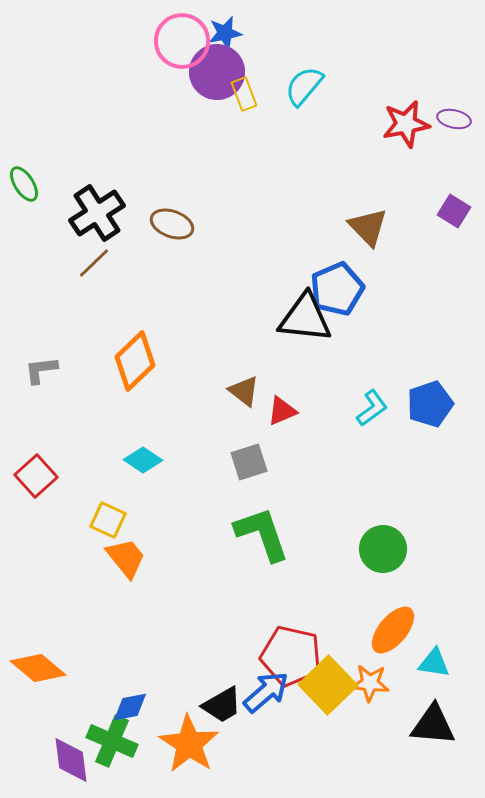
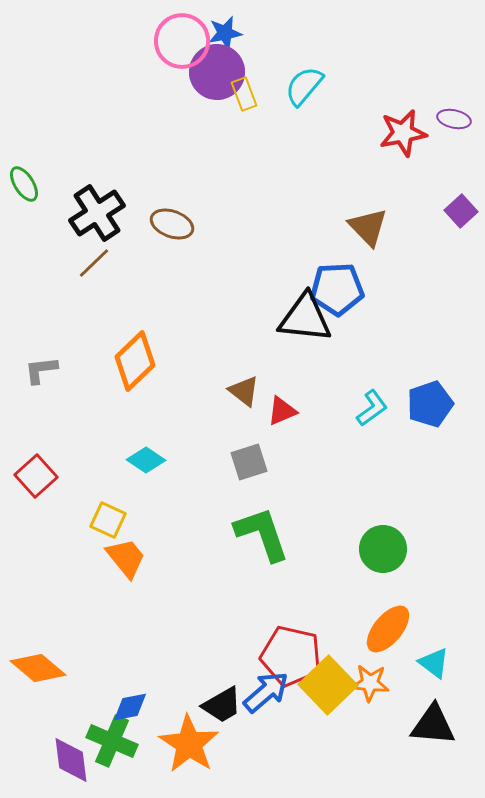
red star at (406, 124): moved 3 px left, 9 px down
purple square at (454, 211): moved 7 px right; rotated 16 degrees clockwise
blue pentagon at (337, 289): rotated 20 degrees clockwise
cyan diamond at (143, 460): moved 3 px right
orange ellipse at (393, 630): moved 5 px left, 1 px up
cyan triangle at (434, 663): rotated 28 degrees clockwise
